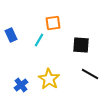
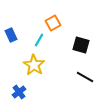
orange square: rotated 21 degrees counterclockwise
black square: rotated 12 degrees clockwise
black line: moved 5 px left, 3 px down
yellow star: moved 15 px left, 14 px up
blue cross: moved 2 px left, 7 px down
